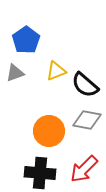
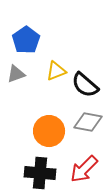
gray triangle: moved 1 px right, 1 px down
gray diamond: moved 1 px right, 2 px down
